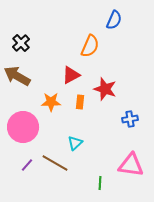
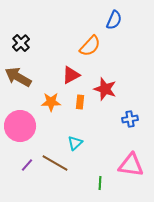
orange semicircle: rotated 20 degrees clockwise
brown arrow: moved 1 px right, 1 px down
pink circle: moved 3 px left, 1 px up
